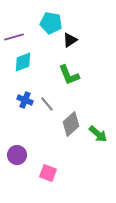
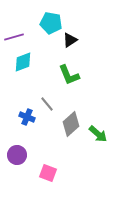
blue cross: moved 2 px right, 17 px down
